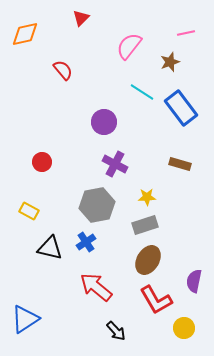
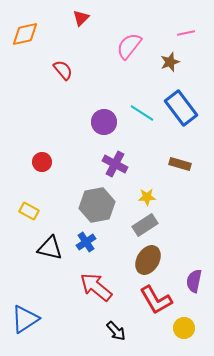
cyan line: moved 21 px down
gray rectangle: rotated 15 degrees counterclockwise
